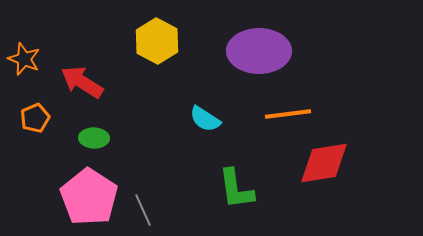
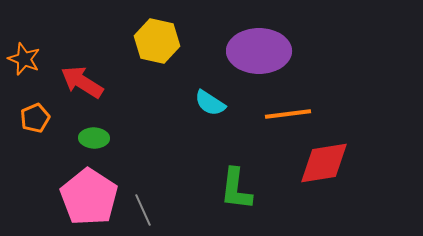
yellow hexagon: rotated 15 degrees counterclockwise
cyan semicircle: moved 5 px right, 16 px up
green L-shape: rotated 15 degrees clockwise
